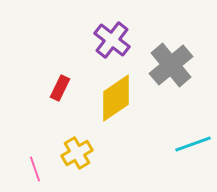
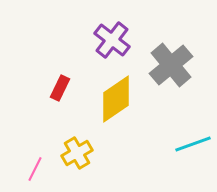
yellow diamond: moved 1 px down
pink line: rotated 45 degrees clockwise
